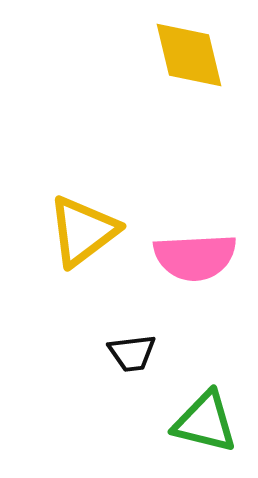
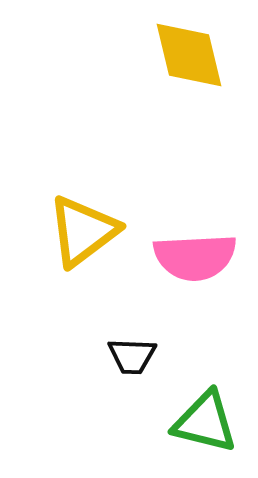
black trapezoid: moved 3 px down; rotated 9 degrees clockwise
